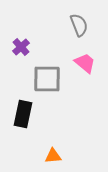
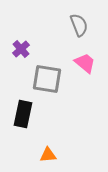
purple cross: moved 2 px down
gray square: rotated 8 degrees clockwise
orange triangle: moved 5 px left, 1 px up
